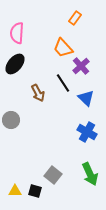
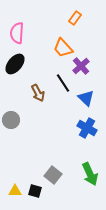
blue cross: moved 4 px up
